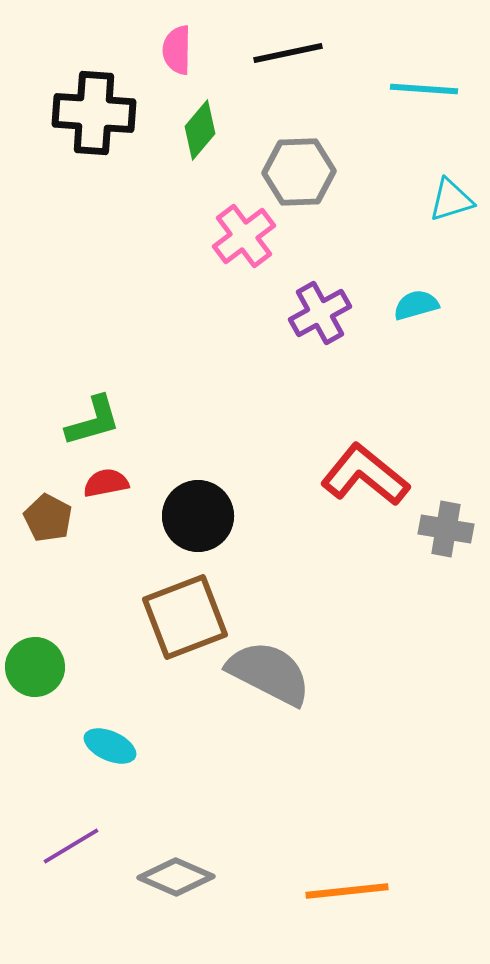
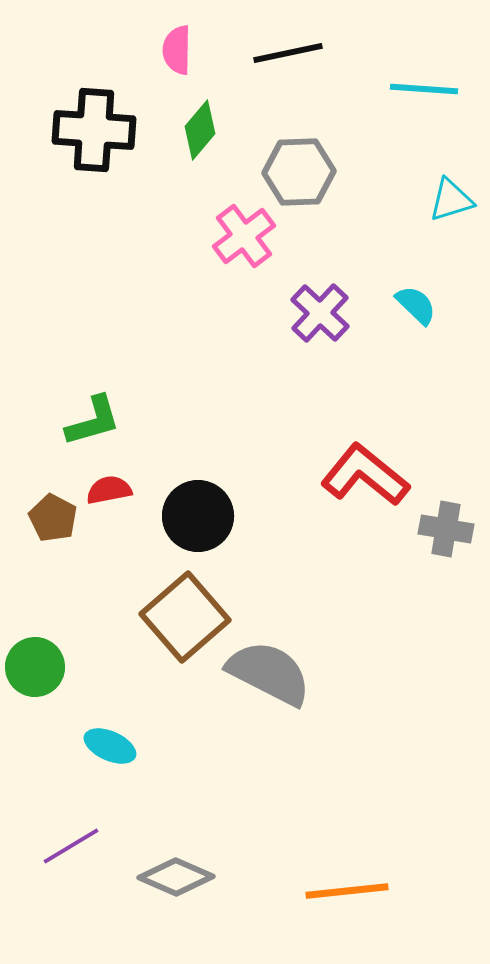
black cross: moved 17 px down
cyan semicircle: rotated 60 degrees clockwise
purple cross: rotated 18 degrees counterclockwise
red semicircle: moved 3 px right, 7 px down
brown pentagon: moved 5 px right
brown square: rotated 20 degrees counterclockwise
